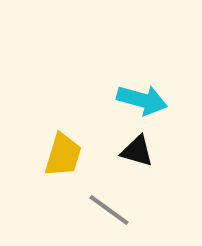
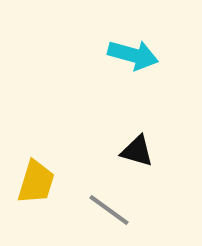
cyan arrow: moved 9 px left, 45 px up
yellow trapezoid: moved 27 px left, 27 px down
